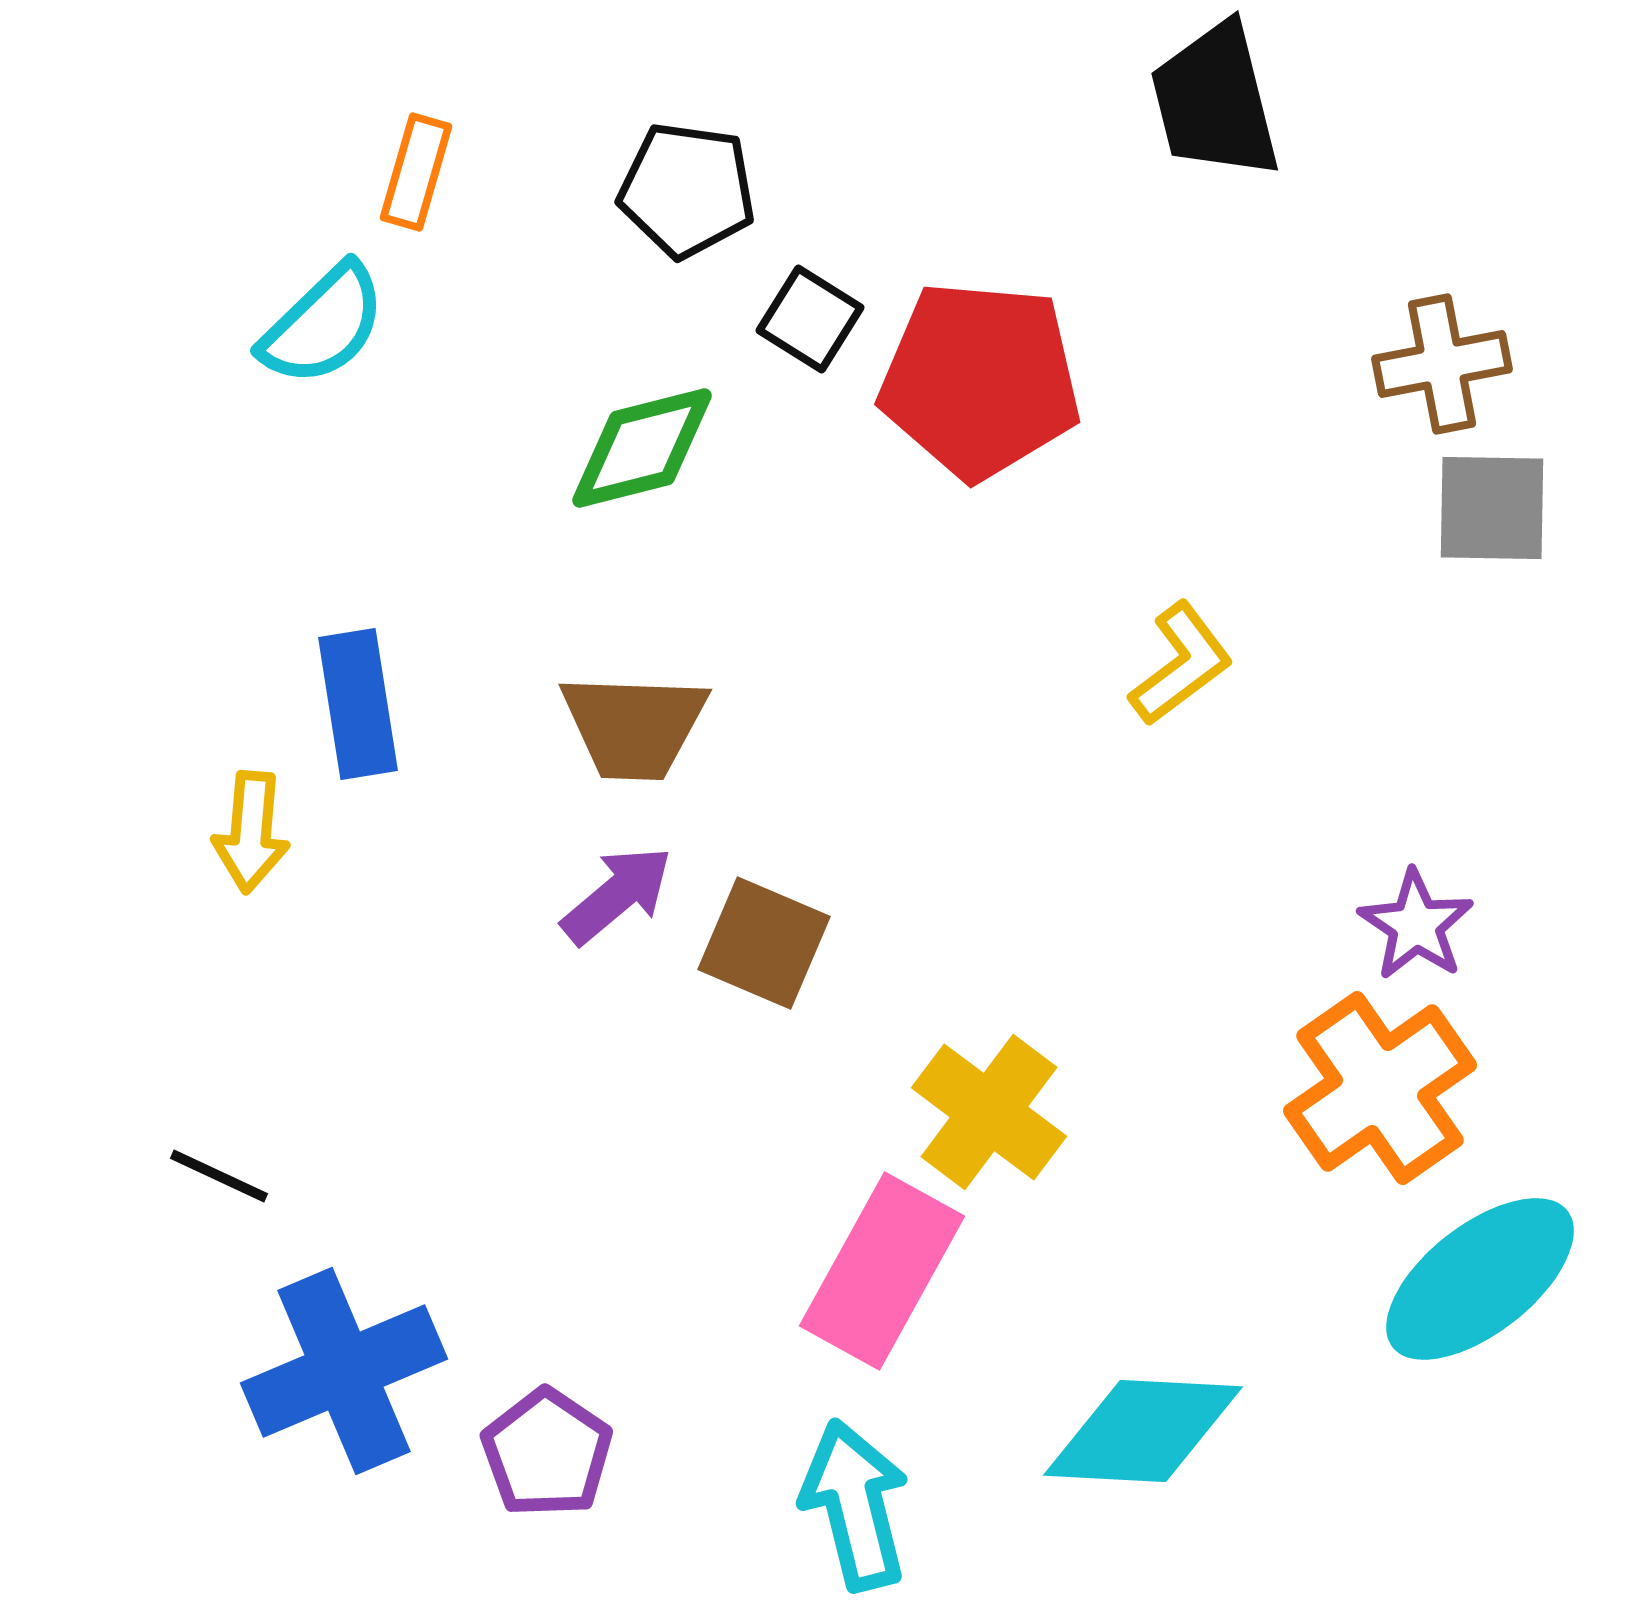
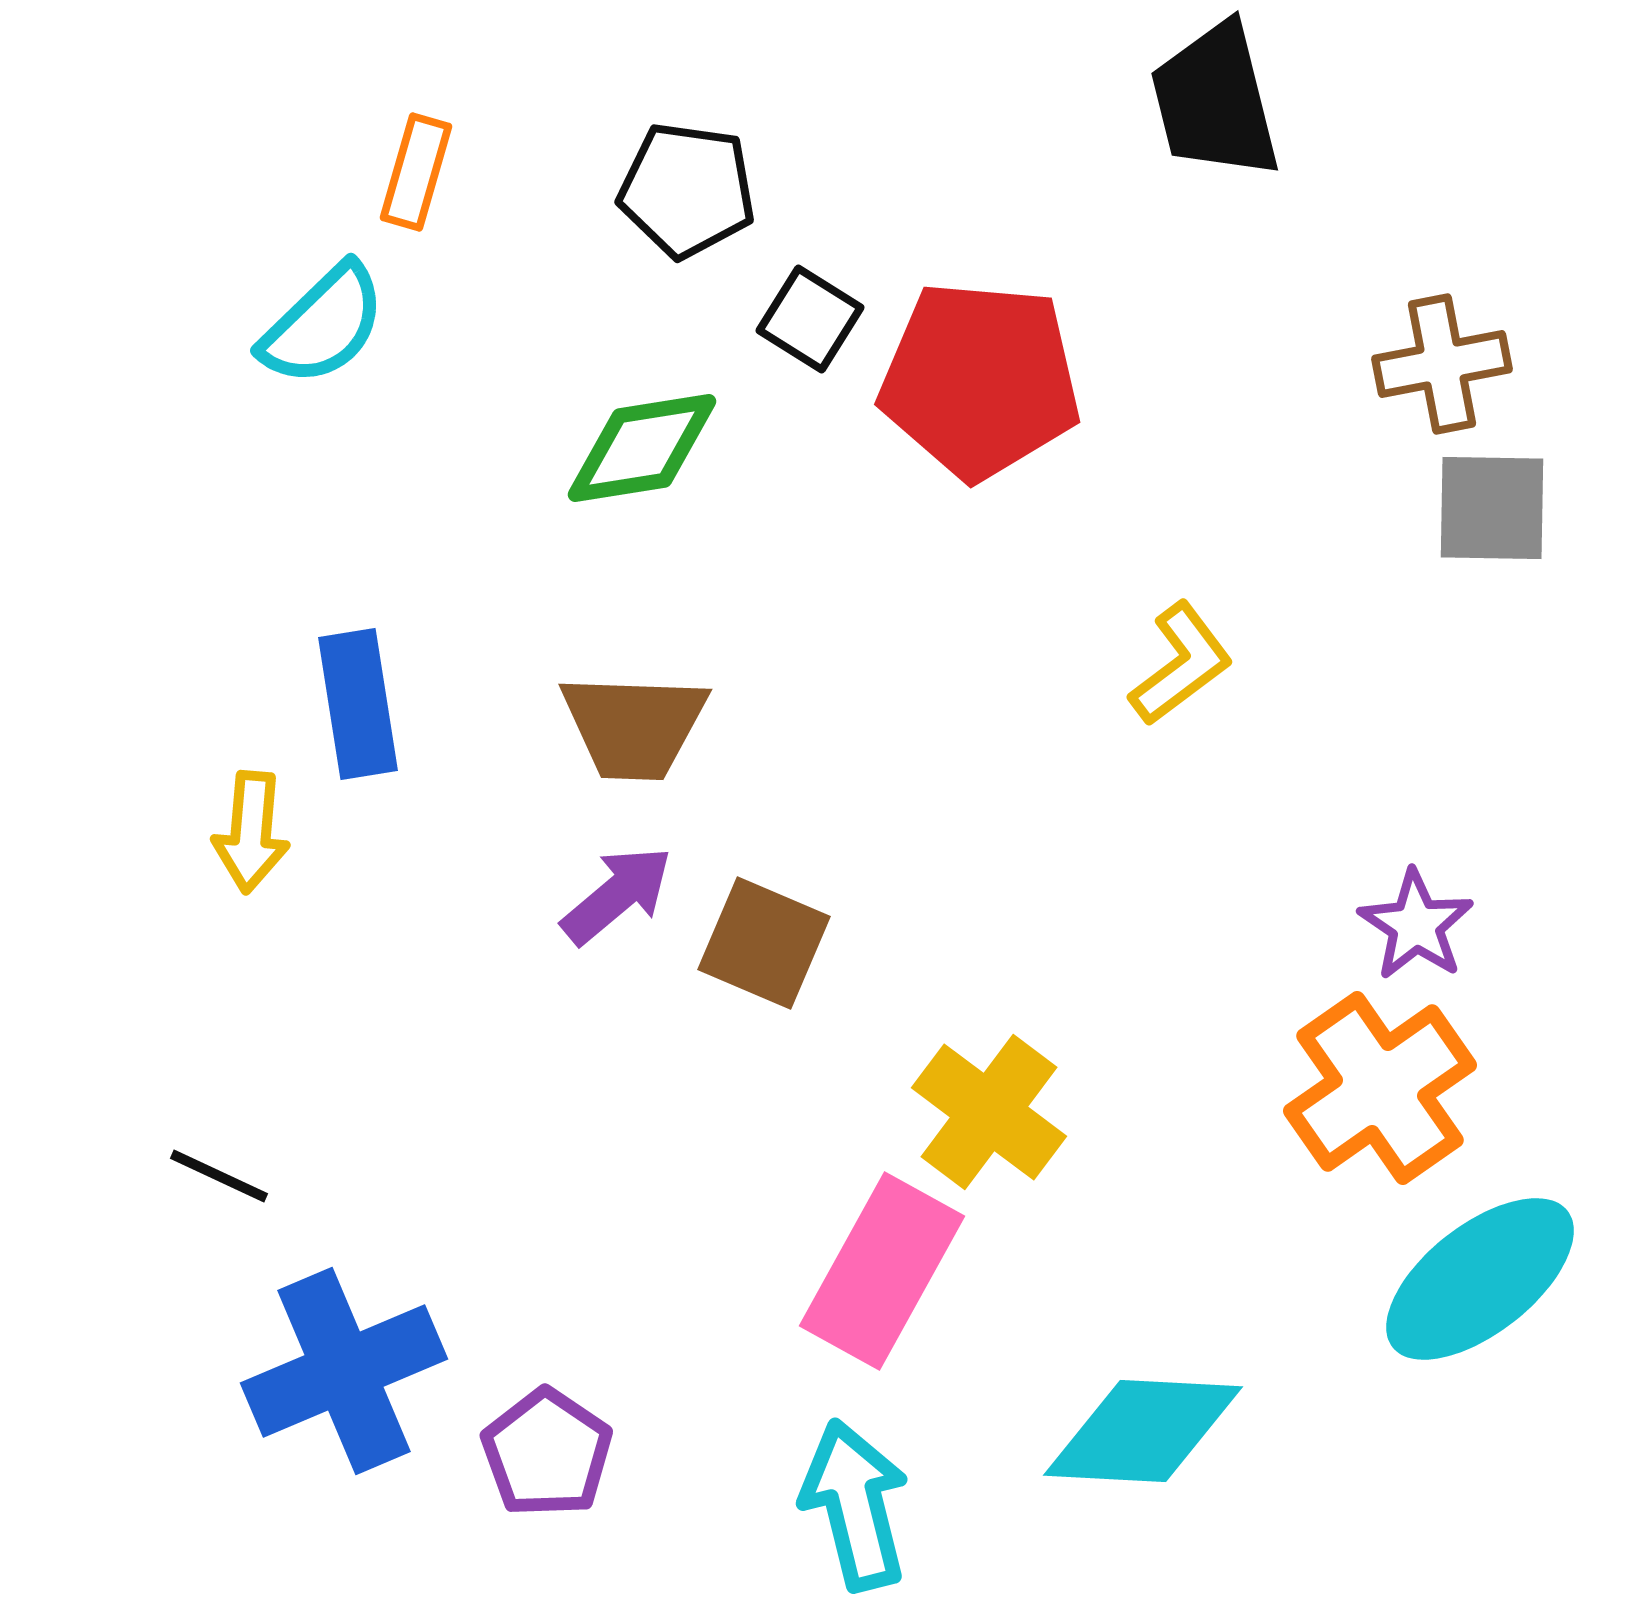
green diamond: rotated 5 degrees clockwise
